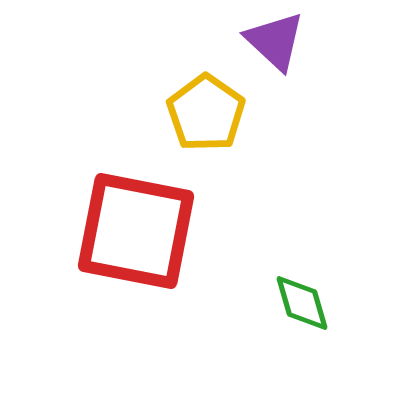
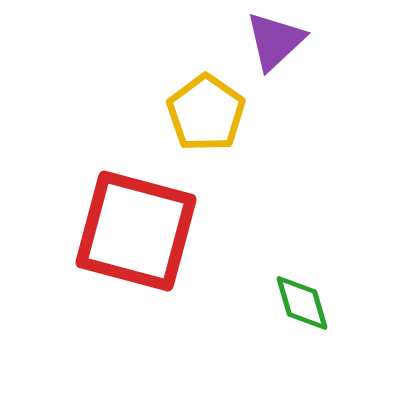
purple triangle: rotated 34 degrees clockwise
red square: rotated 4 degrees clockwise
